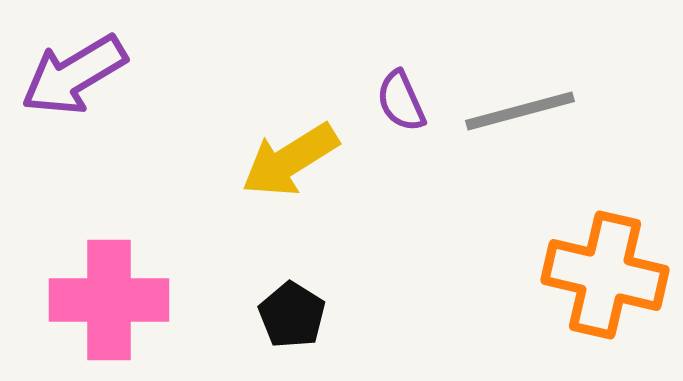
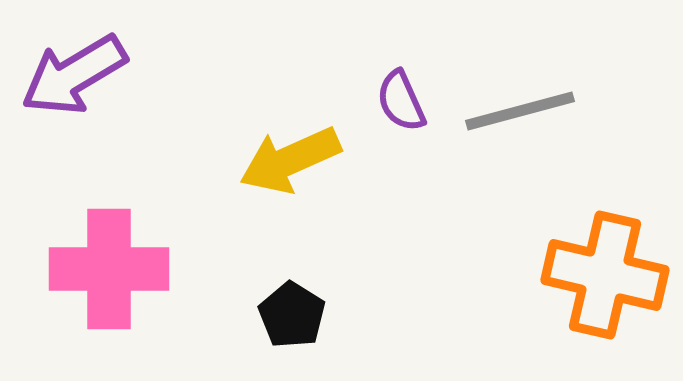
yellow arrow: rotated 8 degrees clockwise
pink cross: moved 31 px up
